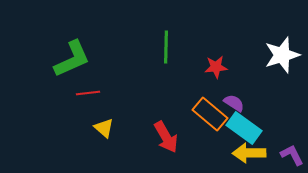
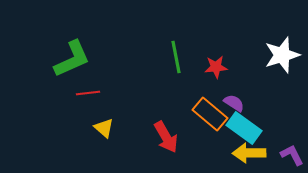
green line: moved 10 px right, 10 px down; rotated 12 degrees counterclockwise
